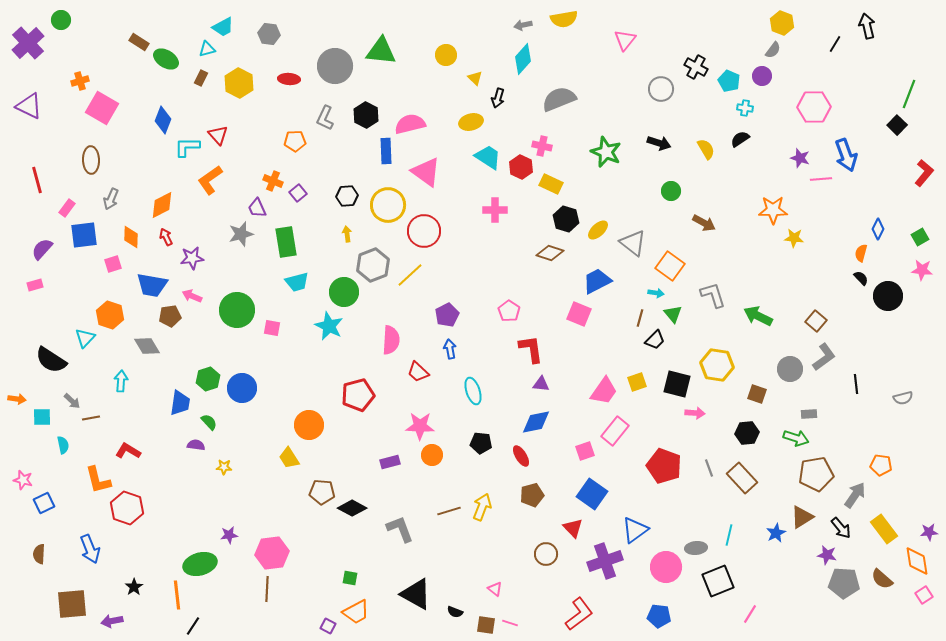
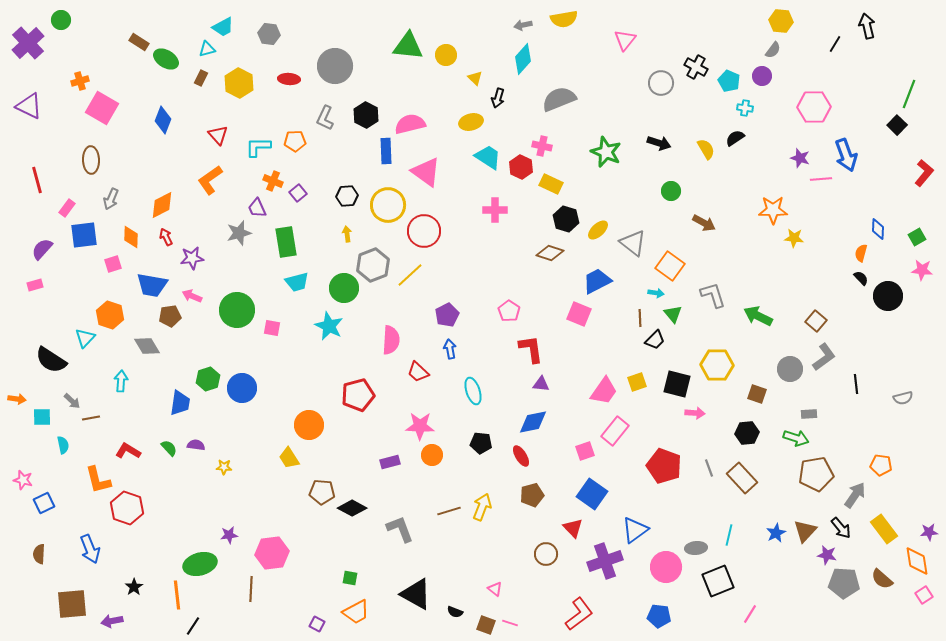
yellow hexagon at (782, 23): moved 1 px left, 2 px up; rotated 15 degrees counterclockwise
green triangle at (381, 51): moved 27 px right, 5 px up
gray circle at (661, 89): moved 6 px up
black semicircle at (740, 139): moved 5 px left, 1 px up
cyan L-shape at (187, 147): moved 71 px right
blue diamond at (878, 229): rotated 25 degrees counterclockwise
gray star at (241, 234): moved 2 px left, 1 px up
green square at (920, 237): moved 3 px left
green circle at (344, 292): moved 4 px up
brown line at (640, 318): rotated 18 degrees counterclockwise
yellow hexagon at (717, 365): rotated 8 degrees counterclockwise
green semicircle at (209, 422): moved 40 px left, 26 px down
blue diamond at (536, 422): moved 3 px left
brown triangle at (802, 517): moved 3 px right, 14 px down; rotated 15 degrees counterclockwise
brown line at (267, 589): moved 16 px left
brown square at (486, 625): rotated 12 degrees clockwise
purple square at (328, 626): moved 11 px left, 2 px up
